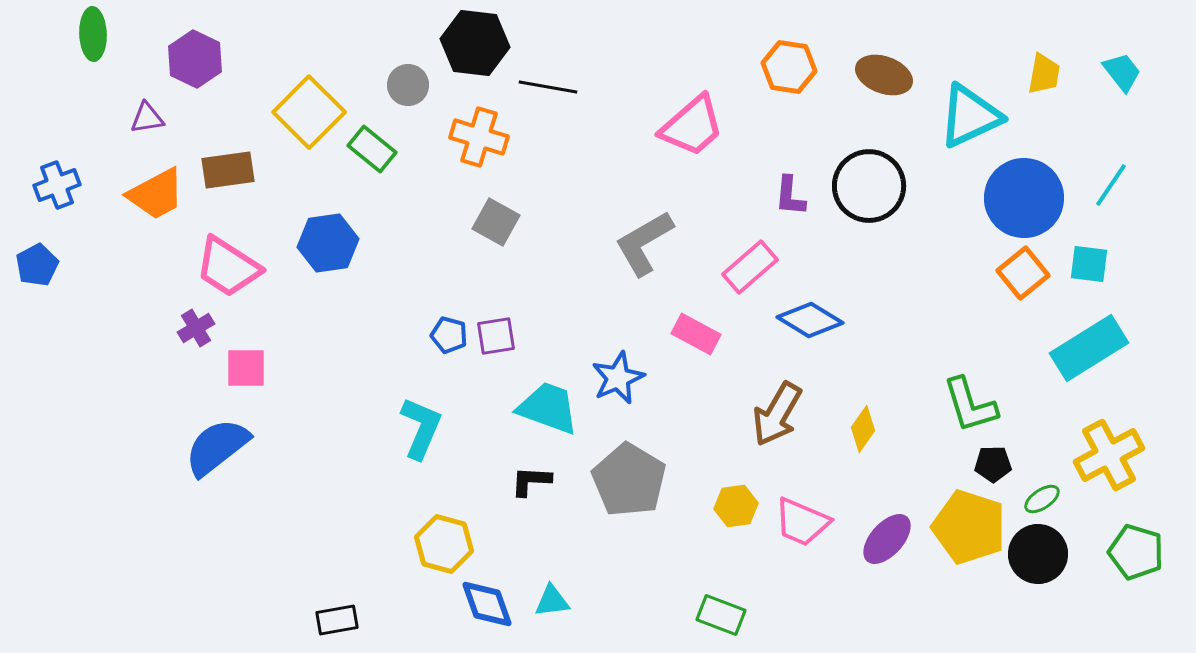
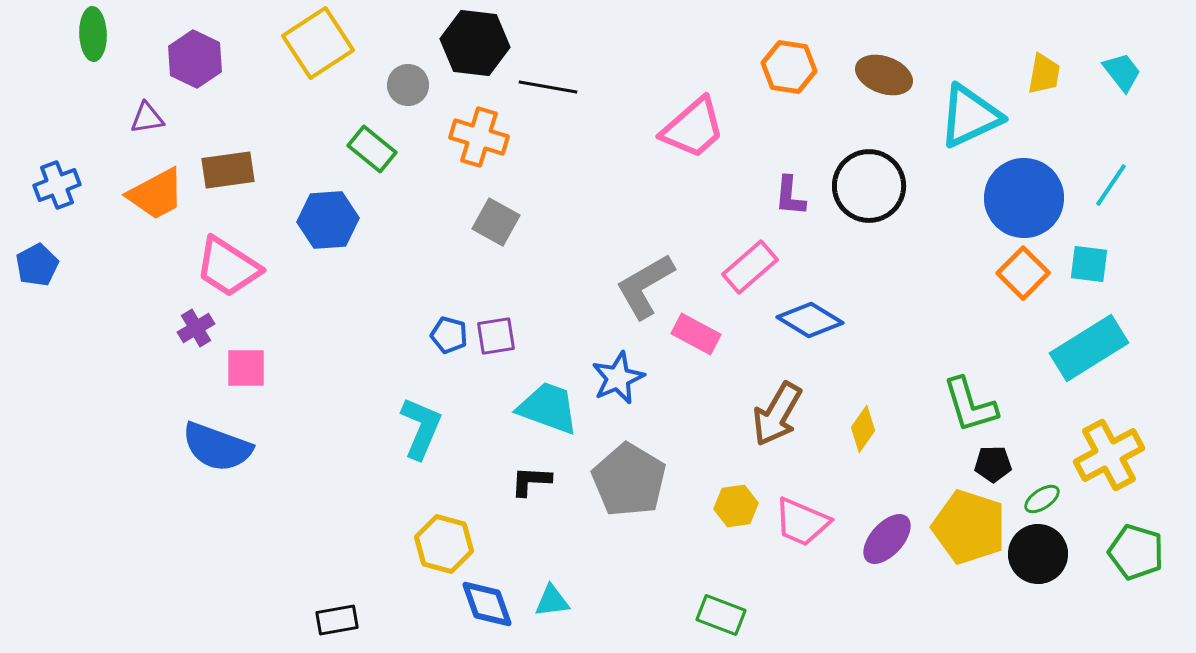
yellow square at (309, 112): moved 9 px right, 69 px up; rotated 12 degrees clockwise
pink trapezoid at (692, 126): moved 1 px right, 2 px down
blue hexagon at (328, 243): moved 23 px up; rotated 4 degrees clockwise
gray L-shape at (644, 243): moved 1 px right, 43 px down
orange square at (1023, 273): rotated 6 degrees counterclockwise
blue semicircle at (217, 447): rotated 122 degrees counterclockwise
